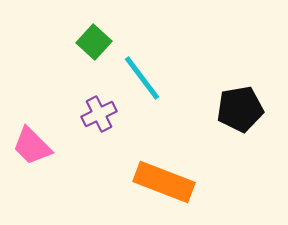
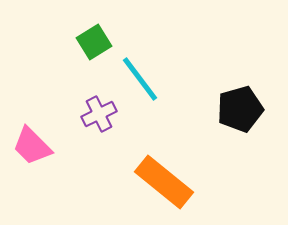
green square: rotated 16 degrees clockwise
cyan line: moved 2 px left, 1 px down
black pentagon: rotated 6 degrees counterclockwise
orange rectangle: rotated 18 degrees clockwise
